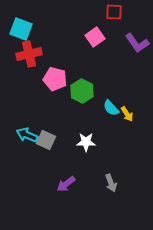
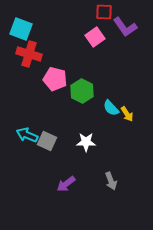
red square: moved 10 px left
purple L-shape: moved 12 px left, 16 px up
red cross: rotated 30 degrees clockwise
gray square: moved 1 px right, 1 px down
gray arrow: moved 2 px up
